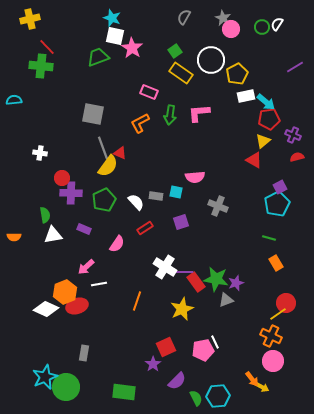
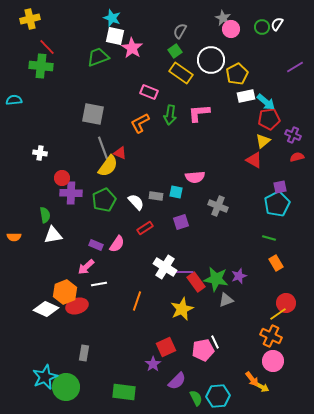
gray semicircle at (184, 17): moved 4 px left, 14 px down
purple square at (280, 187): rotated 16 degrees clockwise
purple rectangle at (84, 229): moved 12 px right, 16 px down
purple star at (236, 283): moved 3 px right, 7 px up
